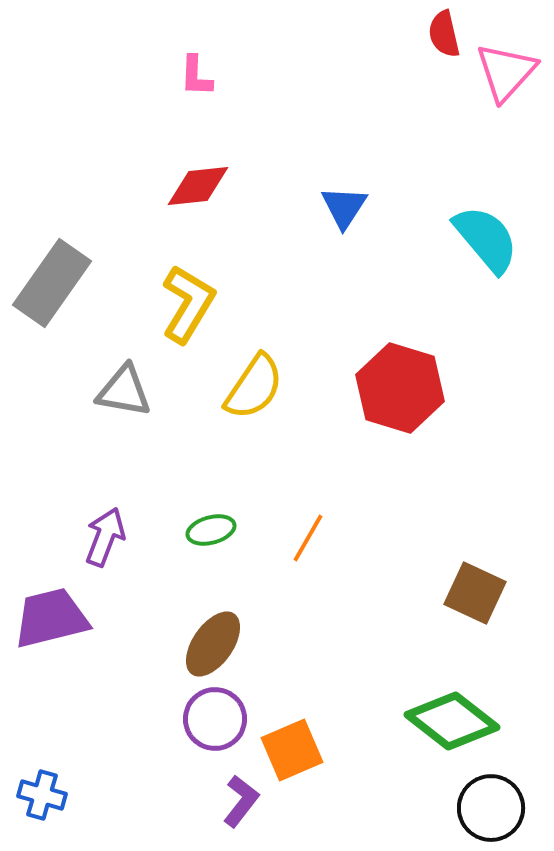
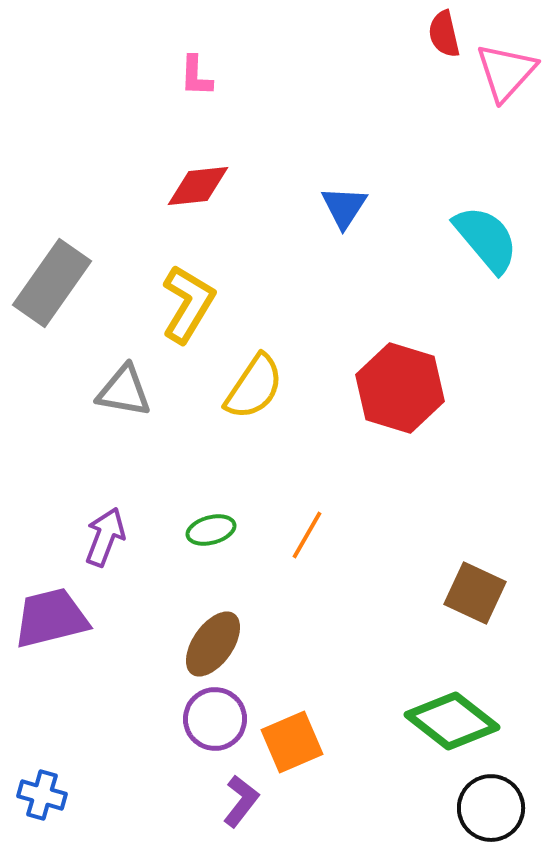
orange line: moved 1 px left, 3 px up
orange square: moved 8 px up
